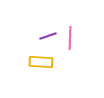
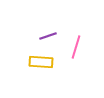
pink line: moved 6 px right, 9 px down; rotated 15 degrees clockwise
